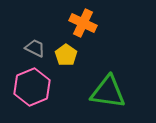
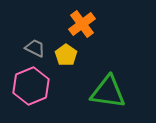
orange cross: moved 1 px left, 1 px down; rotated 28 degrees clockwise
pink hexagon: moved 1 px left, 1 px up
